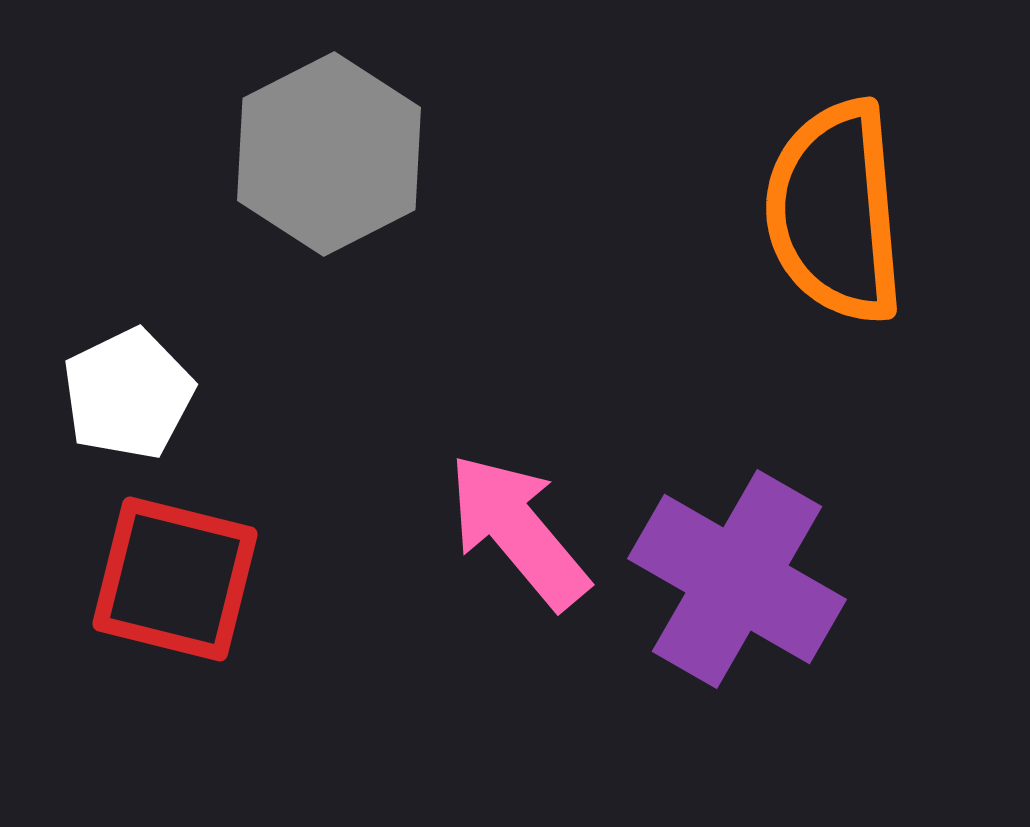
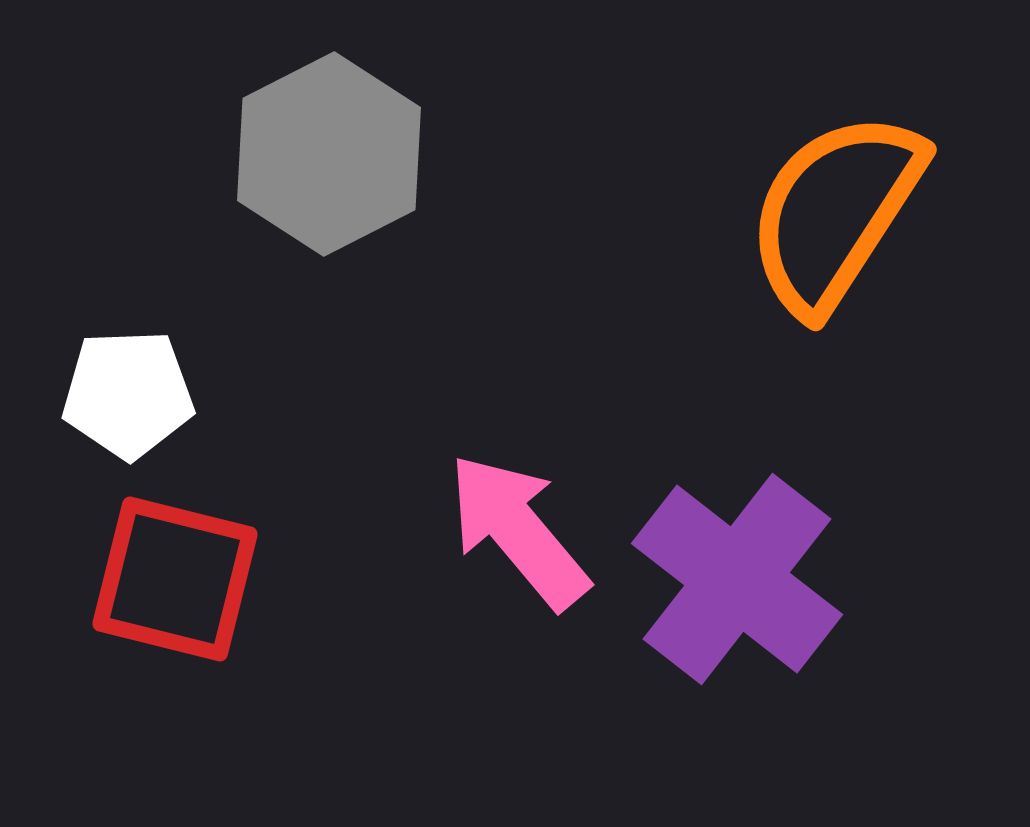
orange semicircle: rotated 38 degrees clockwise
white pentagon: rotated 24 degrees clockwise
purple cross: rotated 8 degrees clockwise
